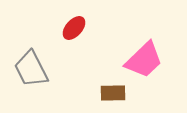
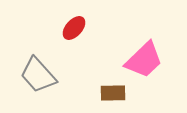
gray trapezoid: moved 7 px right, 6 px down; rotated 15 degrees counterclockwise
